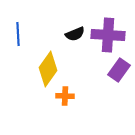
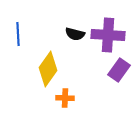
black semicircle: rotated 36 degrees clockwise
orange cross: moved 2 px down
